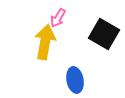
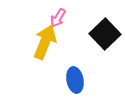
black square: moved 1 px right; rotated 16 degrees clockwise
yellow arrow: rotated 12 degrees clockwise
